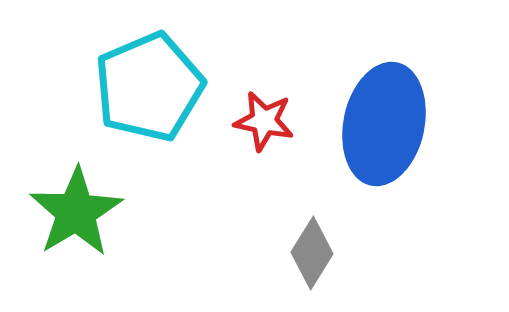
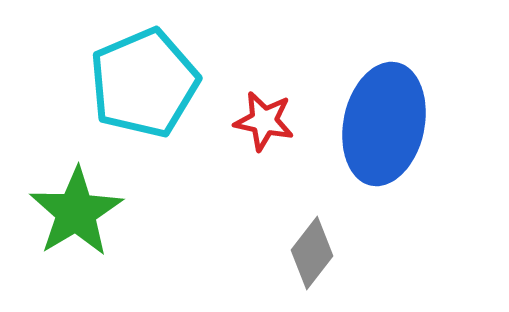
cyan pentagon: moved 5 px left, 4 px up
gray diamond: rotated 6 degrees clockwise
